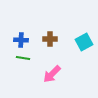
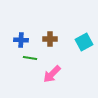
green line: moved 7 px right
